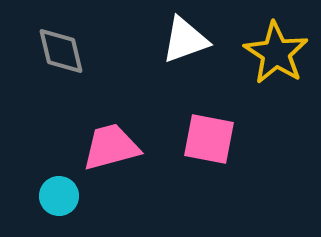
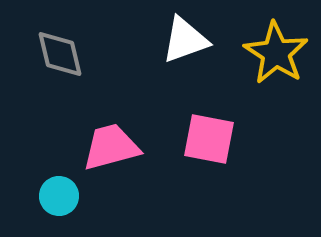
gray diamond: moved 1 px left, 3 px down
